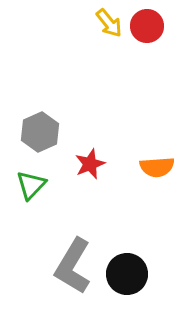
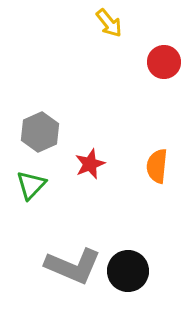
red circle: moved 17 px right, 36 px down
orange semicircle: moved 1 px up; rotated 100 degrees clockwise
gray L-shape: rotated 98 degrees counterclockwise
black circle: moved 1 px right, 3 px up
